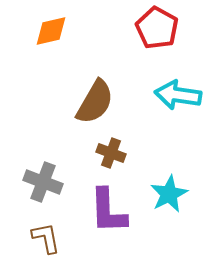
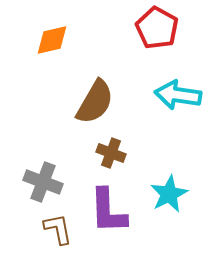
orange diamond: moved 1 px right, 9 px down
brown L-shape: moved 12 px right, 9 px up
